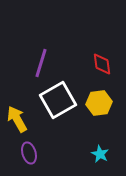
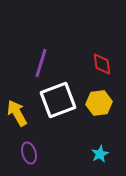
white square: rotated 9 degrees clockwise
yellow arrow: moved 6 px up
cyan star: rotated 18 degrees clockwise
